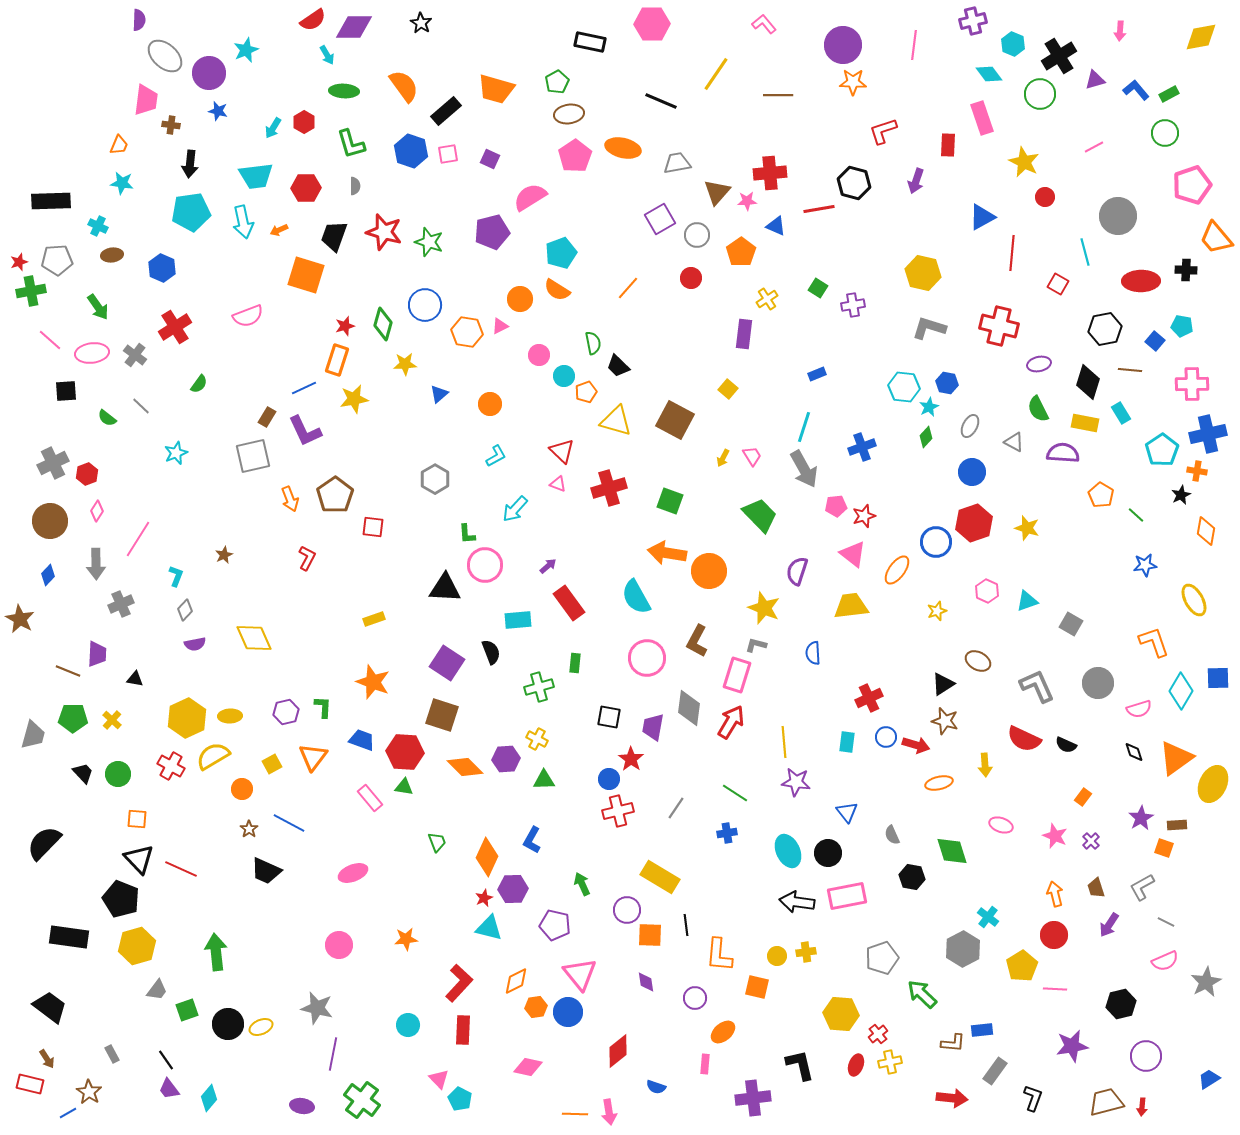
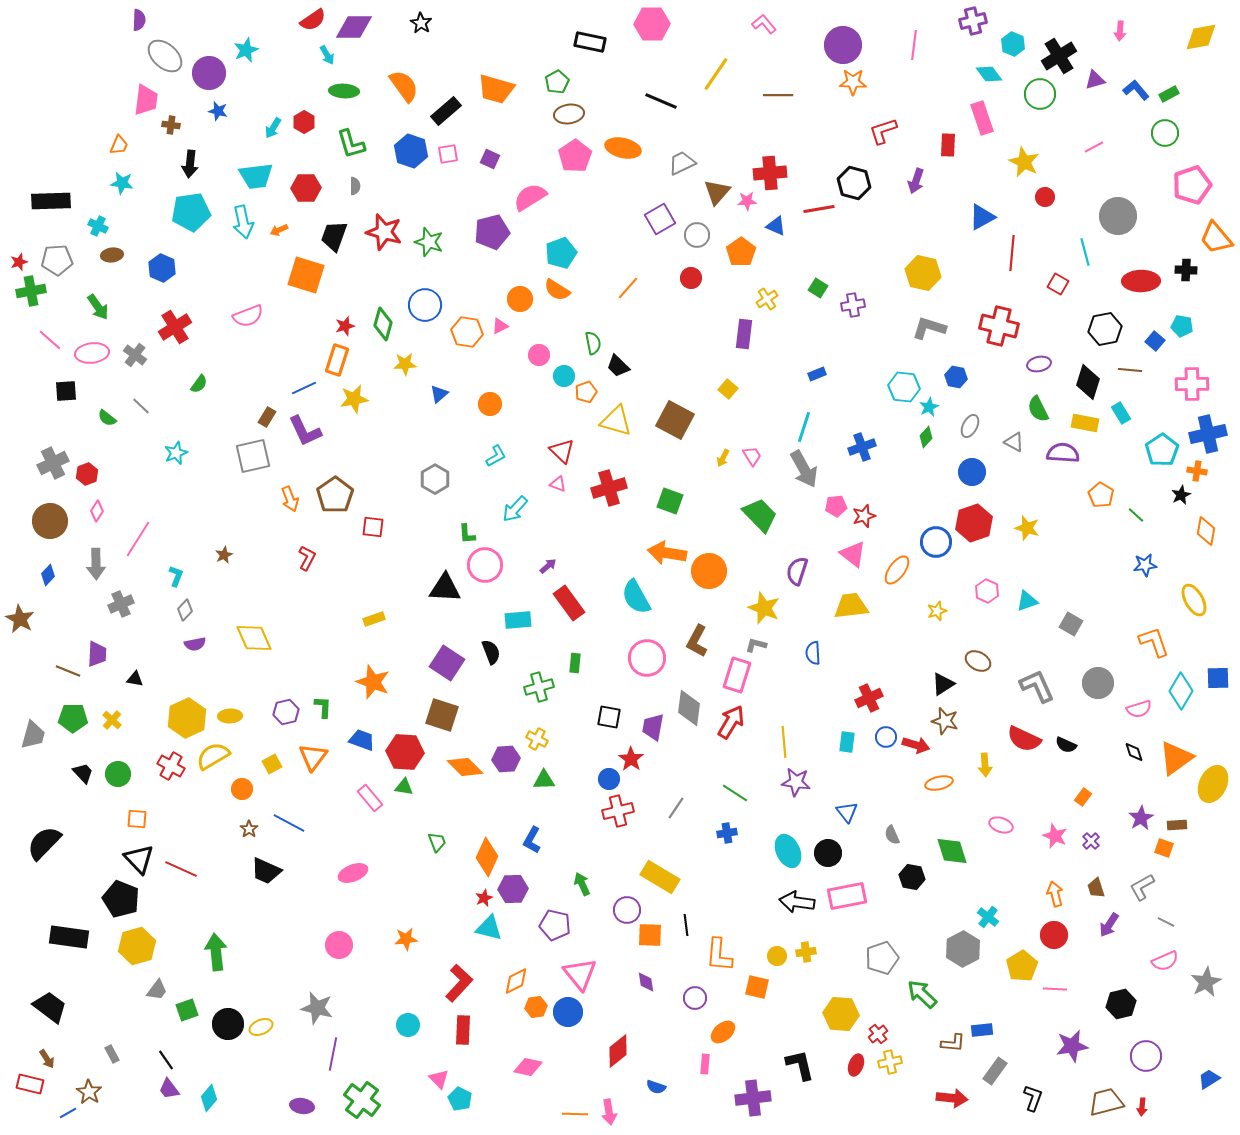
gray trapezoid at (677, 163): moved 5 px right; rotated 16 degrees counterclockwise
blue hexagon at (947, 383): moved 9 px right, 6 px up
